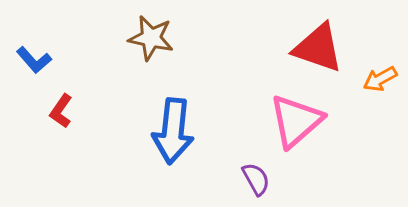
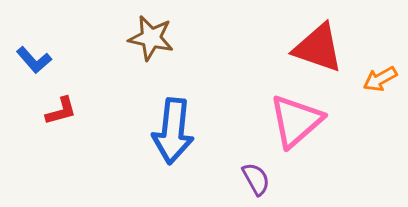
red L-shape: rotated 140 degrees counterclockwise
